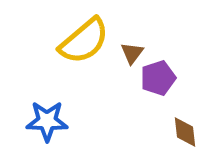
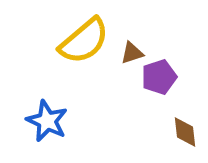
brown triangle: rotated 35 degrees clockwise
purple pentagon: moved 1 px right, 1 px up
blue star: rotated 24 degrees clockwise
